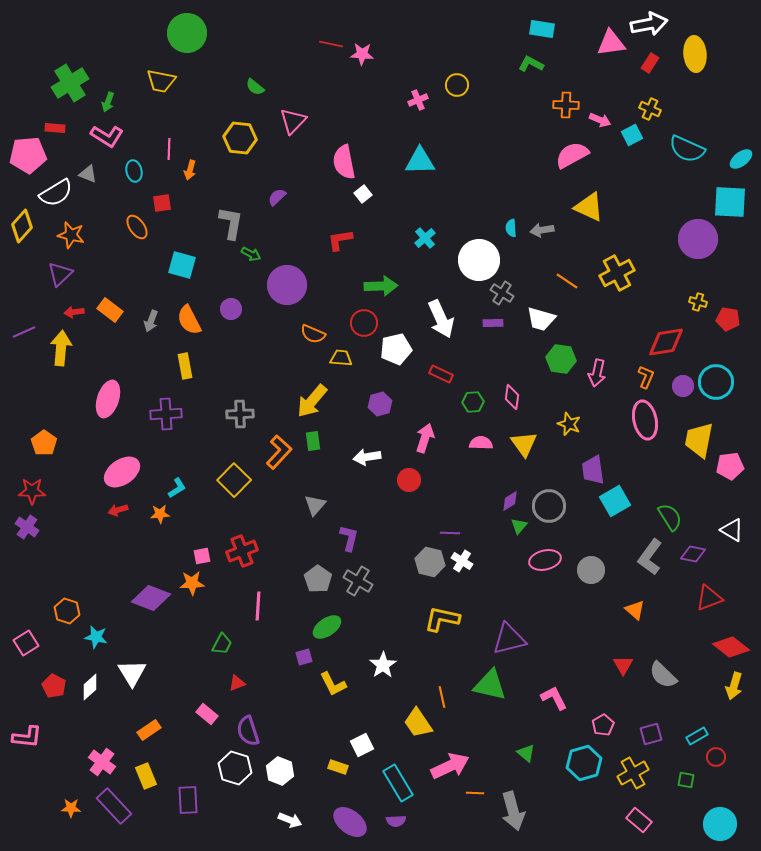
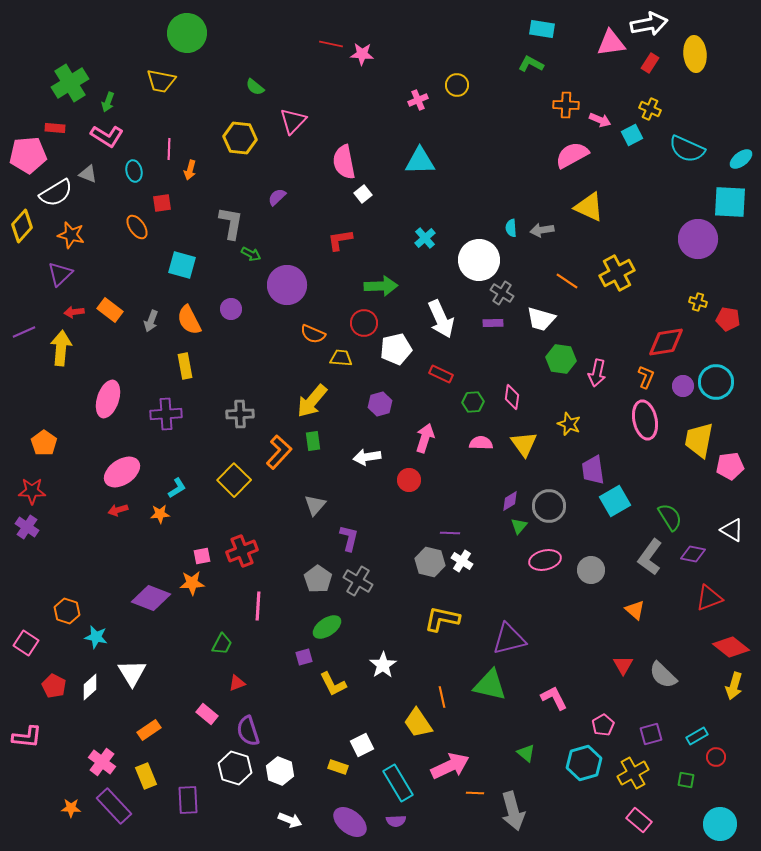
pink square at (26, 643): rotated 25 degrees counterclockwise
